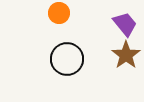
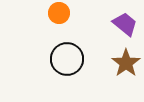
purple trapezoid: rotated 12 degrees counterclockwise
brown star: moved 8 px down
